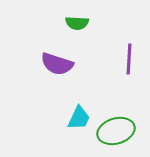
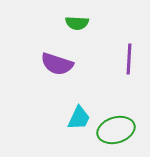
green ellipse: moved 1 px up
